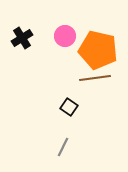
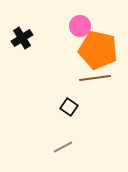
pink circle: moved 15 px right, 10 px up
gray line: rotated 36 degrees clockwise
